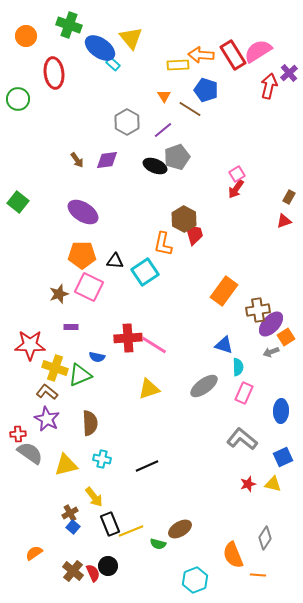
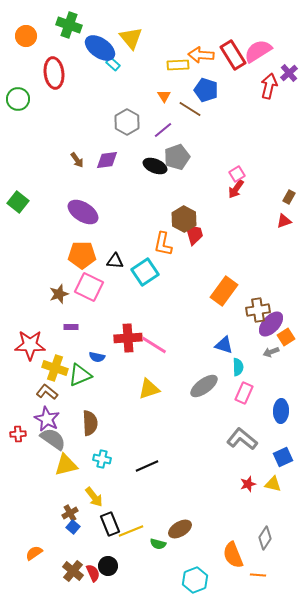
gray semicircle at (30, 453): moved 23 px right, 14 px up
